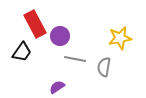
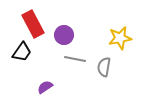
red rectangle: moved 2 px left
purple circle: moved 4 px right, 1 px up
purple semicircle: moved 12 px left
